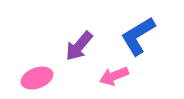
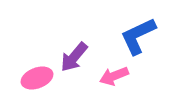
blue L-shape: rotated 6 degrees clockwise
purple arrow: moved 5 px left, 11 px down
